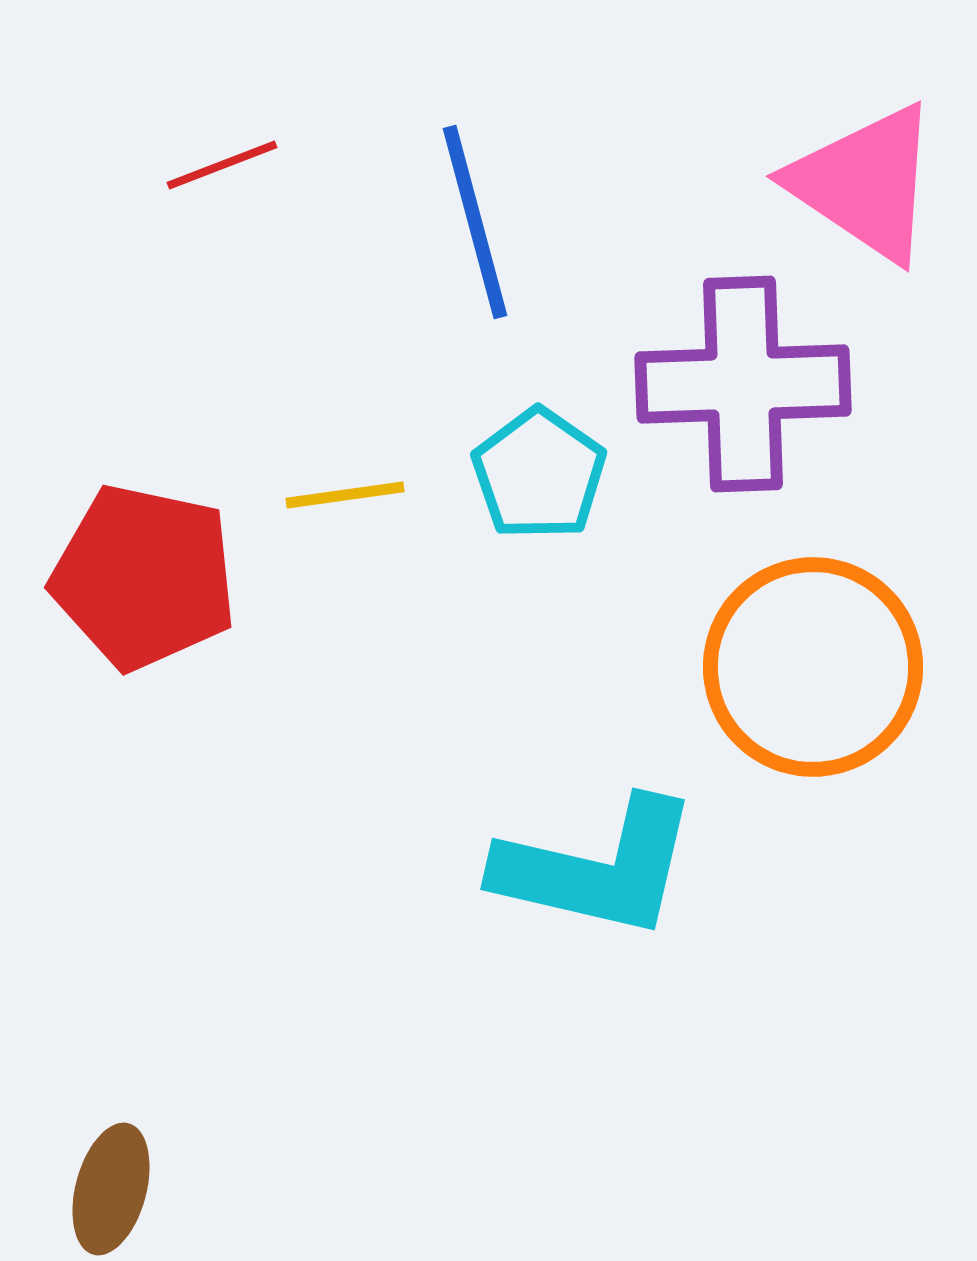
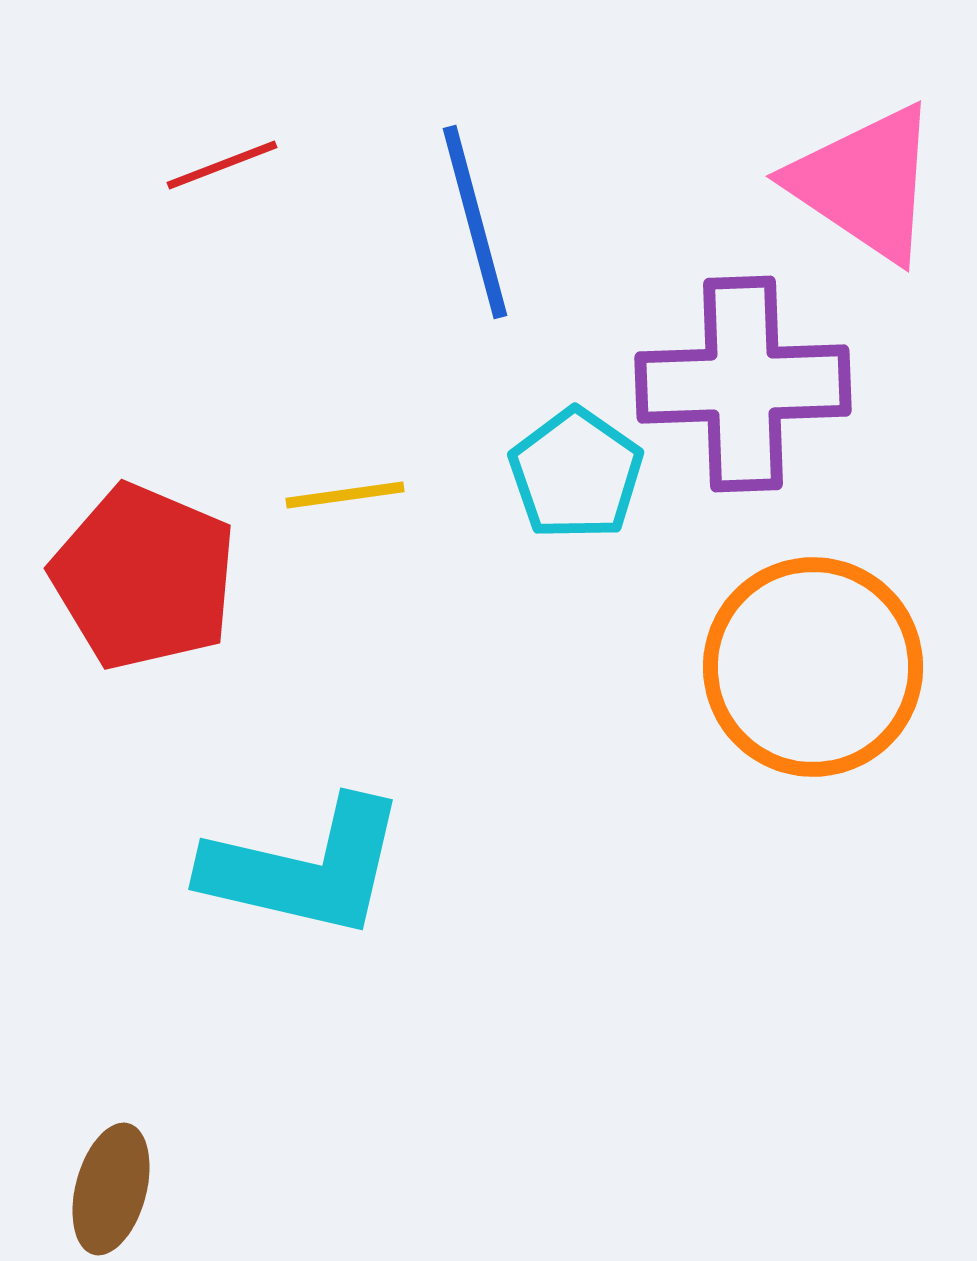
cyan pentagon: moved 37 px right
red pentagon: rotated 11 degrees clockwise
cyan L-shape: moved 292 px left
